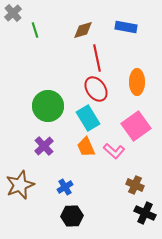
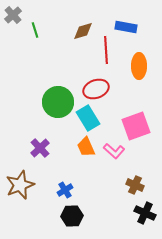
gray cross: moved 2 px down
brown diamond: moved 1 px down
red line: moved 9 px right, 8 px up; rotated 8 degrees clockwise
orange ellipse: moved 2 px right, 16 px up
red ellipse: rotated 75 degrees counterclockwise
green circle: moved 10 px right, 4 px up
pink square: rotated 16 degrees clockwise
purple cross: moved 4 px left, 2 px down
blue cross: moved 3 px down
